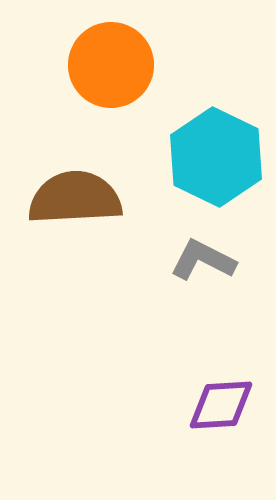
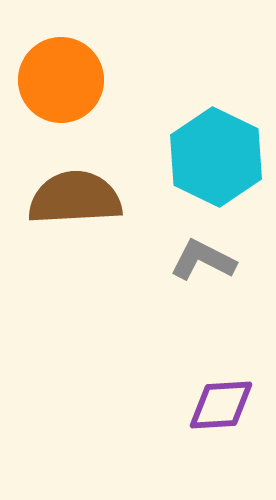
orange circle: moved 50 px left, 15 px down
